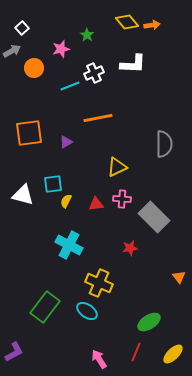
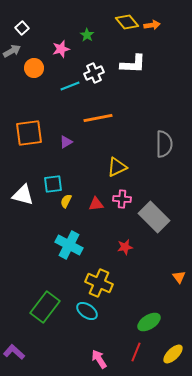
red star: moved 5 px left, 1 px up
purple L-shape: rotated 110 degrees counterclockwise
